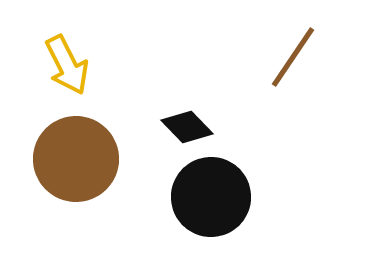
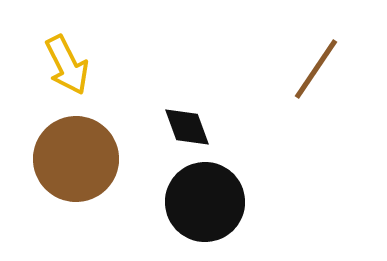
brown line: moved 23 px right, 12 px down
black diamond: rotated 24 degrees clockwise
black circle: moved 6 px left, 5 px down
